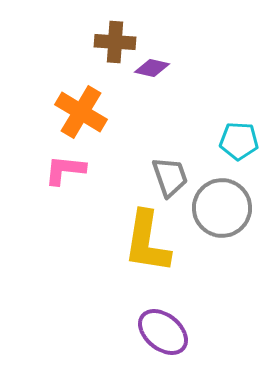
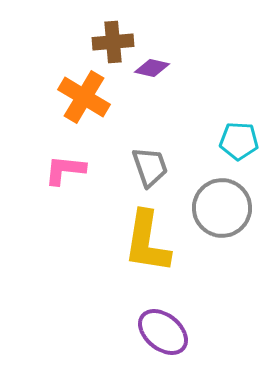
brown cross: moved 2 px left; rotated 9 degrees counterclockwise
orange cross: moved 3 px right, 15 px up
gray trapezoid: moved 20 px left, 10 px up
